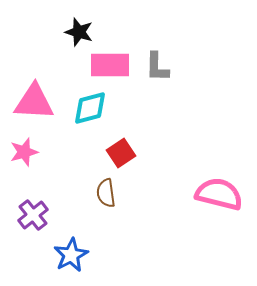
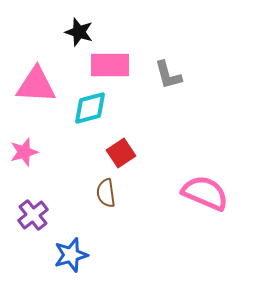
gray L-shape: moved 11 px right, 8 px down; rotated 16 degrees counterclockwise
pink triangle: moved 2 px right, 17 px up
pink semicircle: moved 14 px left, 1 px up; rotated 9 degrees clockwise
blue star: rotated 12 degrees clockwise
